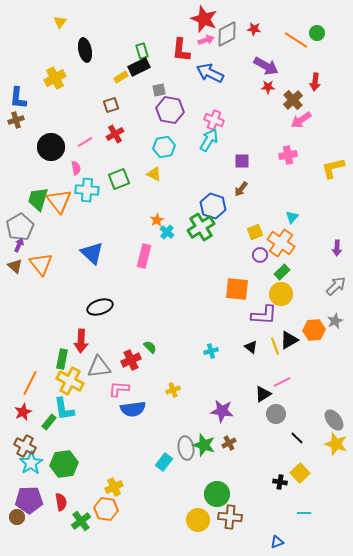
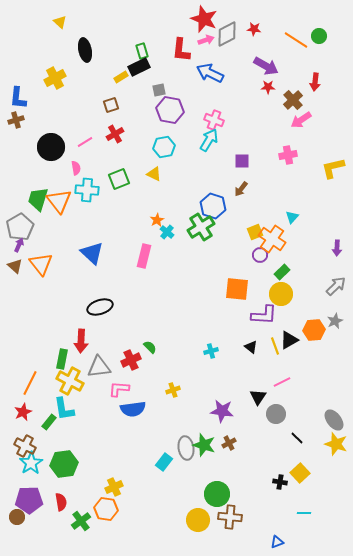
yellow triangle at (60, 22): rotated 24 degrees counterclockwise
green circle at (317, 33): moved 2 px right, 3 px down
orange cross at (281, 243): moved 9 px left, 4 px up
black triangle at (263, 394): moved 5 px left, 3 px down; rotated 24 degrees counterclockwise
